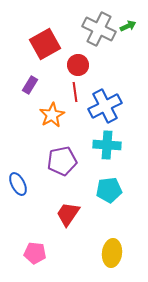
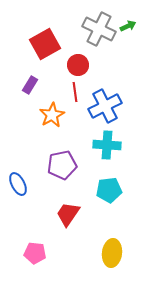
purple pentagon: moved 4 px down
